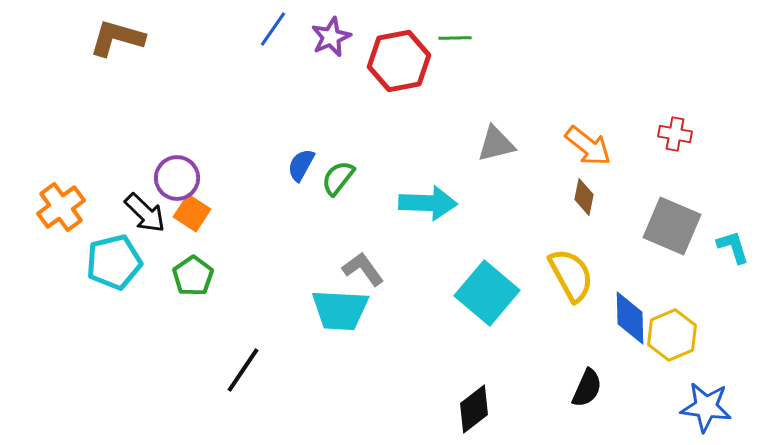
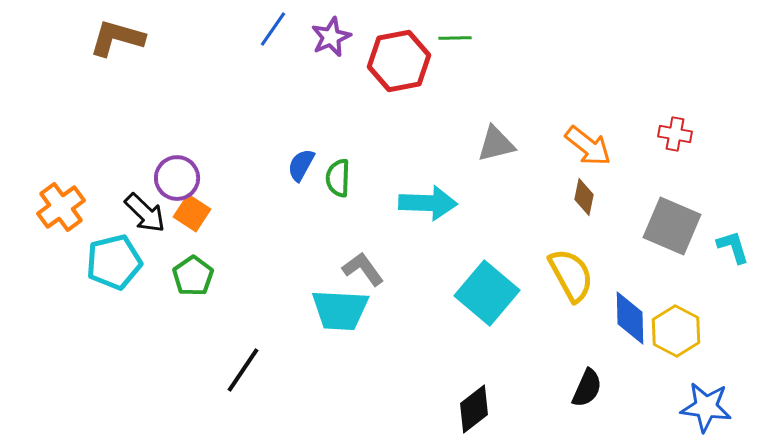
green semicircle: rotated 36 degrees counterclockwise
yellow hexagon: moved 4 px right, 4 px up; rotated 9 degrees counterclockwise
